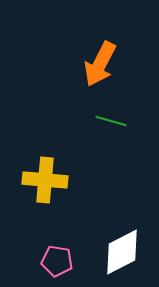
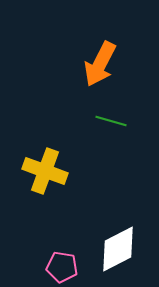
yellow cross: moved 9 px up; rotated 15 degrees clockwise
white diamond: moved 4 px left, 3 px up
pink pentagon: moved 5 px right, 6 px down
